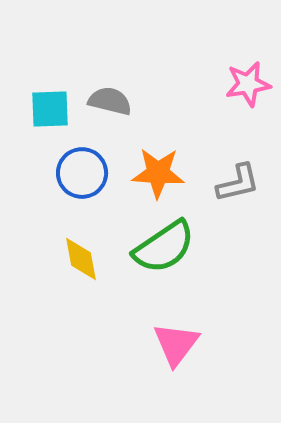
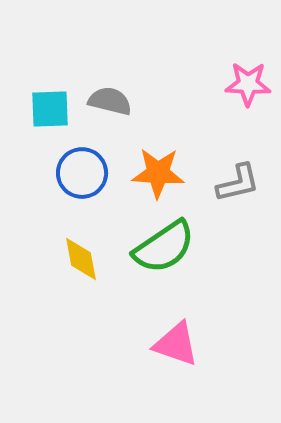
pink star: rotated 12 degrees clockwise
pink triangle: rotated 48 degrees counterclockwise
